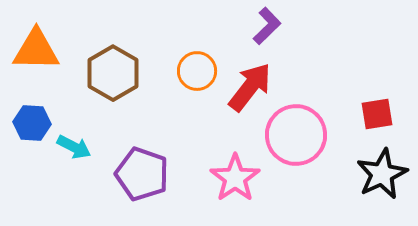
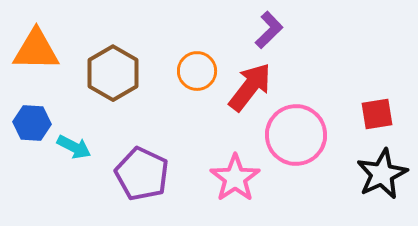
purple L-shape: moved 2 px right, 4 px down
purple pentagon: rotated 6 degrees clockwise
